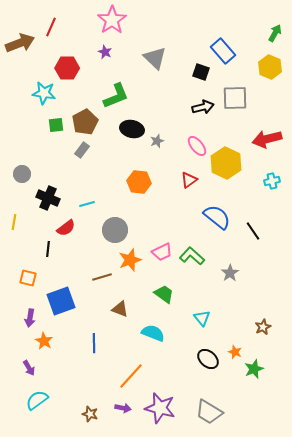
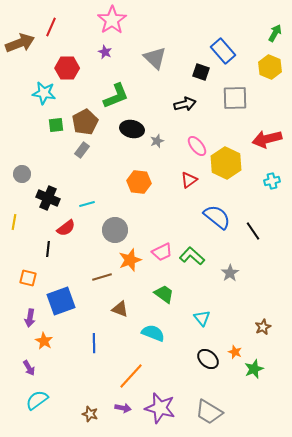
black arrow at (203, 107): moved 18 px left, 3 px up
